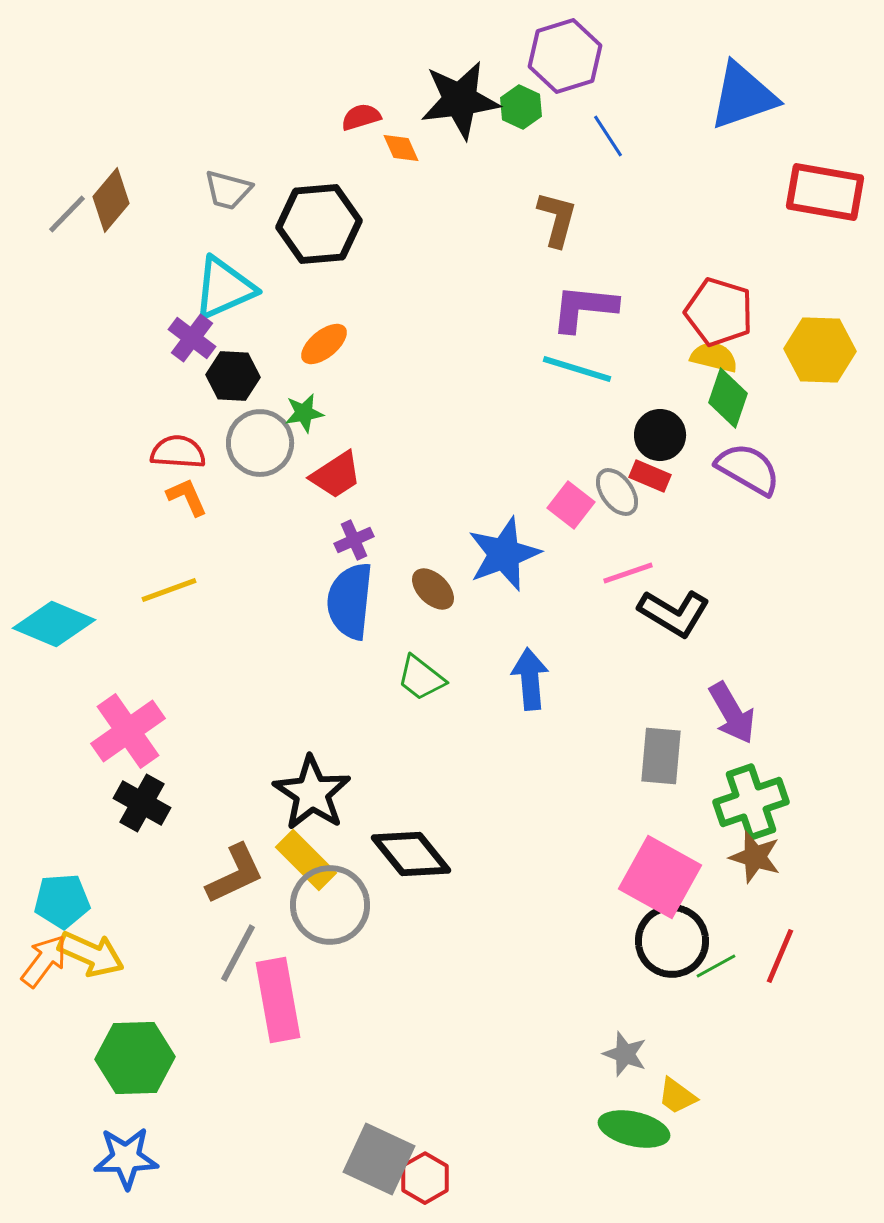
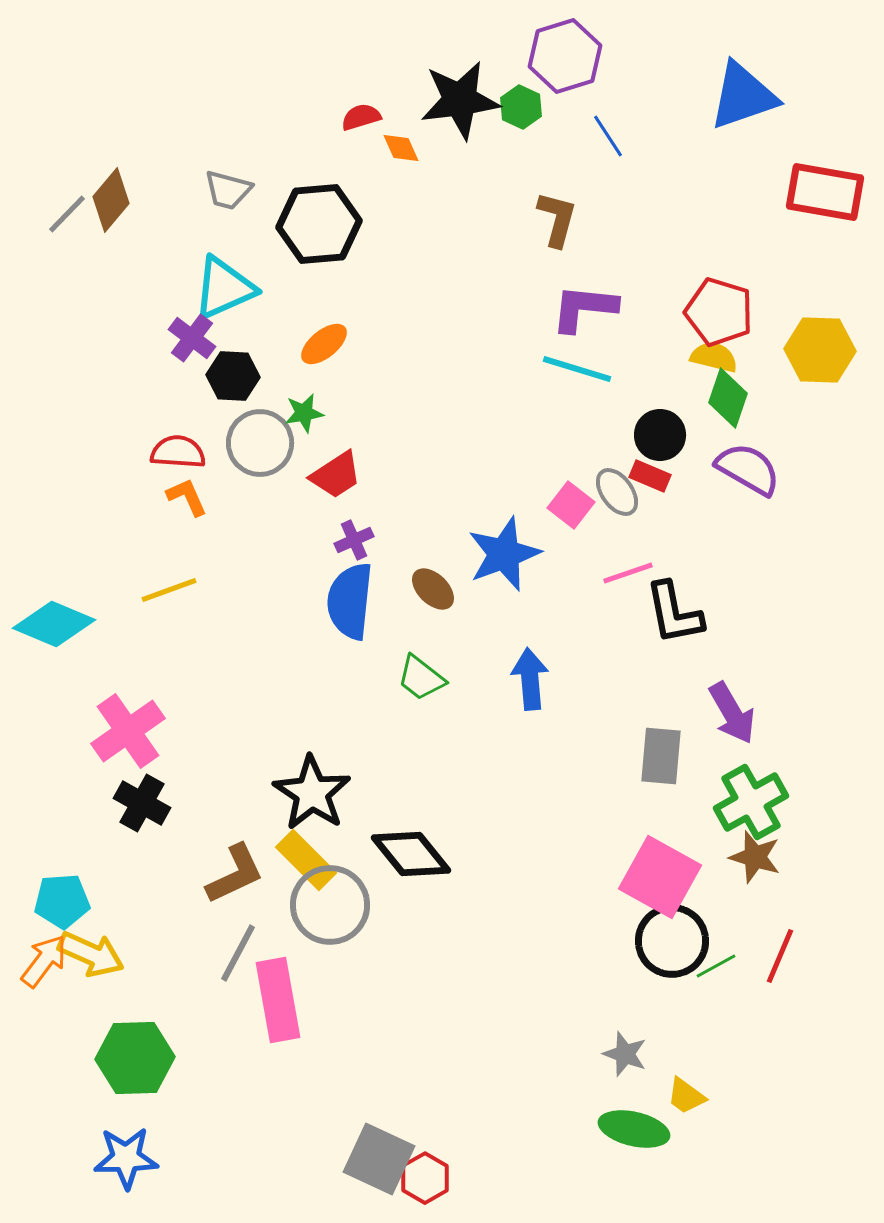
black L-shape at (674, 613): rotated 48 degrees clockwise
green cross at (751, 802): rotated 10 degrees counterclockwise
yellow trapezoid at (677, 1096): moved 9 px right
